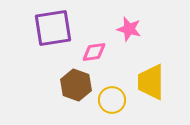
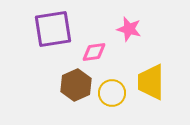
purple square: moved 1 px down
brown hexagon: rotated 16 degrees clockwise
yellow circle: moved 7 px up
